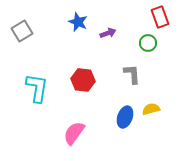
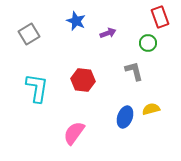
blue star: moved 2 px left, 1 px up
gray square: moved 7 px right, 3 px down
gray L-shape: moved 2 px right, 3 px up; rotated 10 degrees counterclockwise
